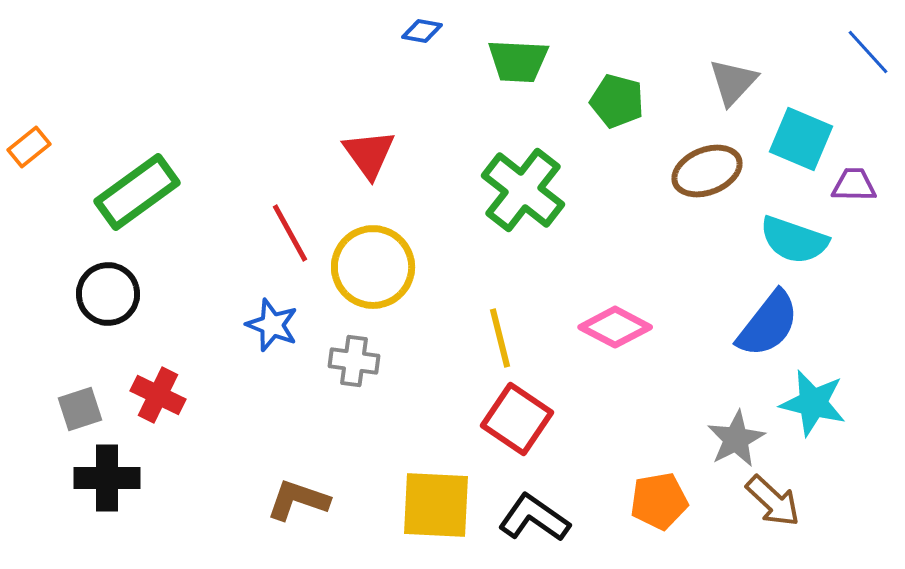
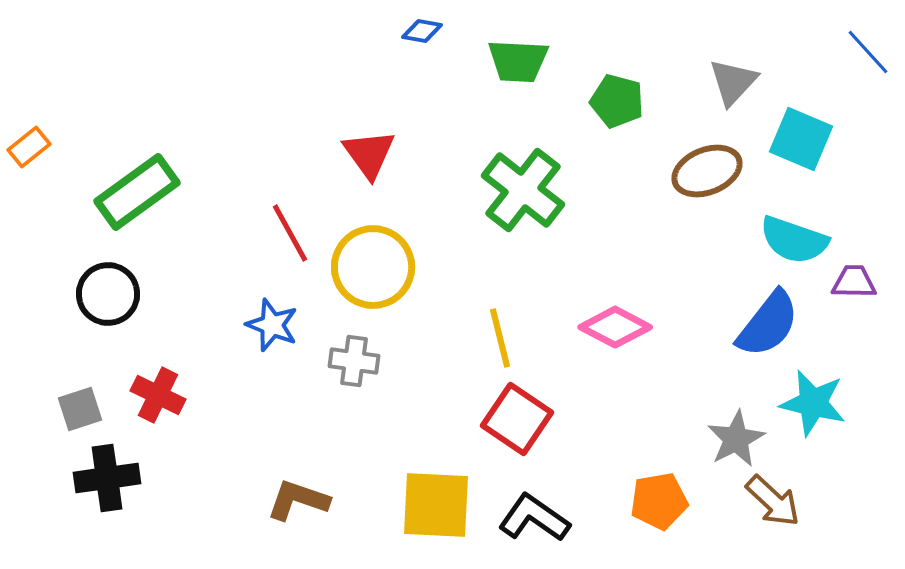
purple trapezoid: moved 97 px down
black cross: rotated 8 degrees counterclockwise
